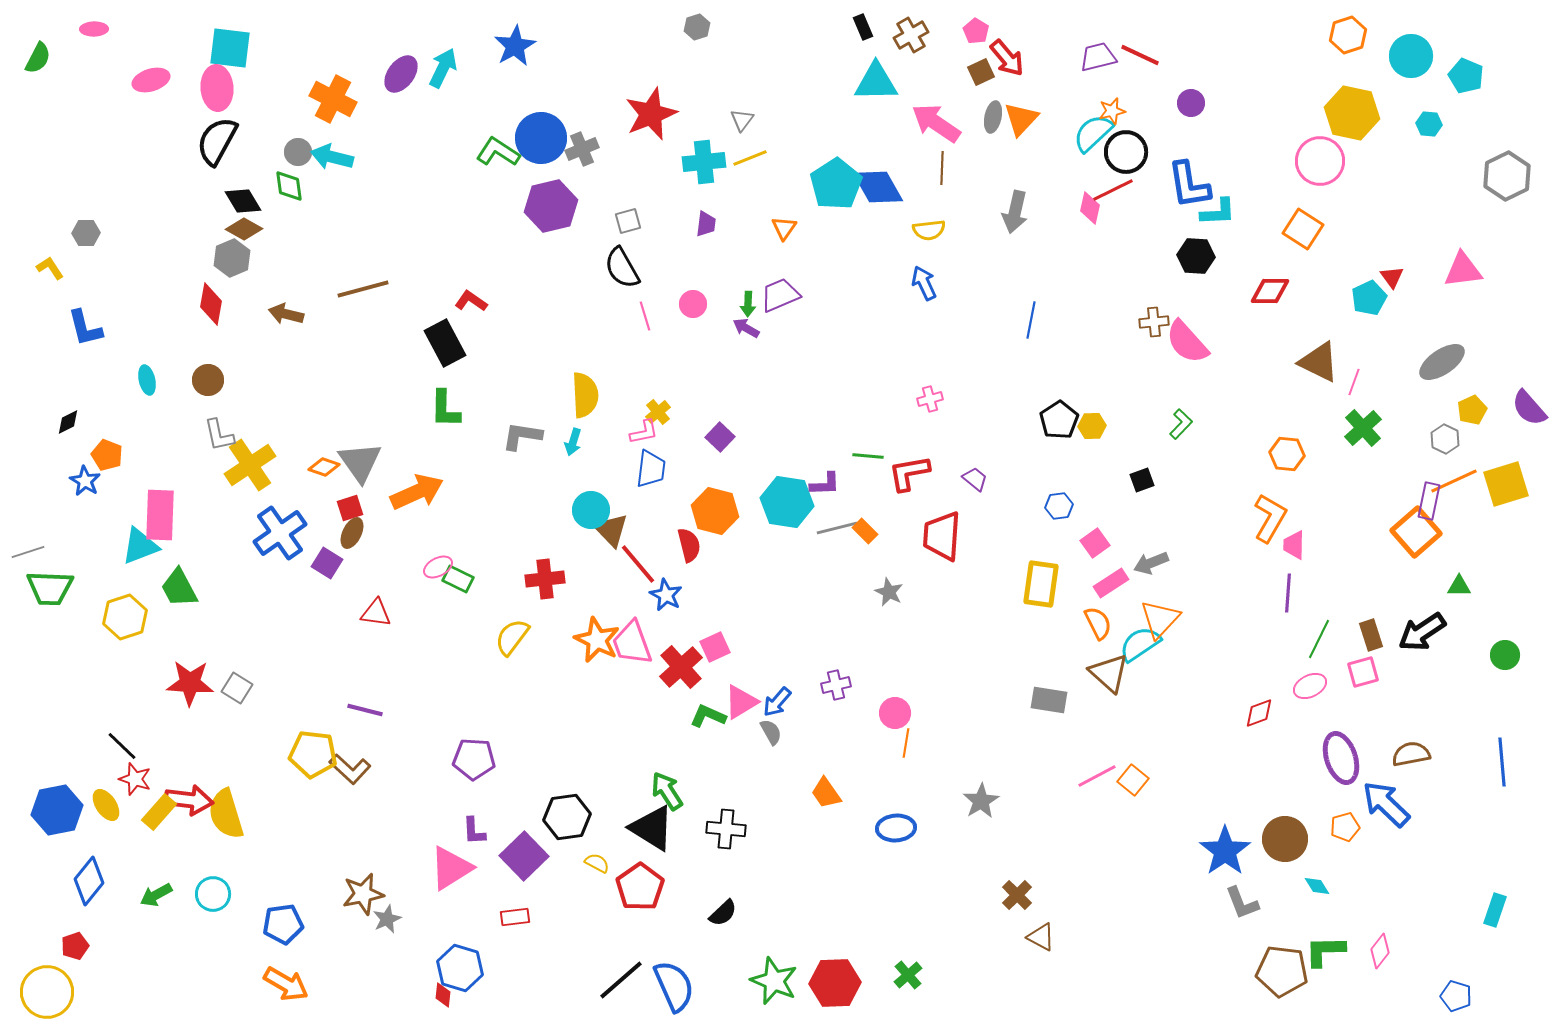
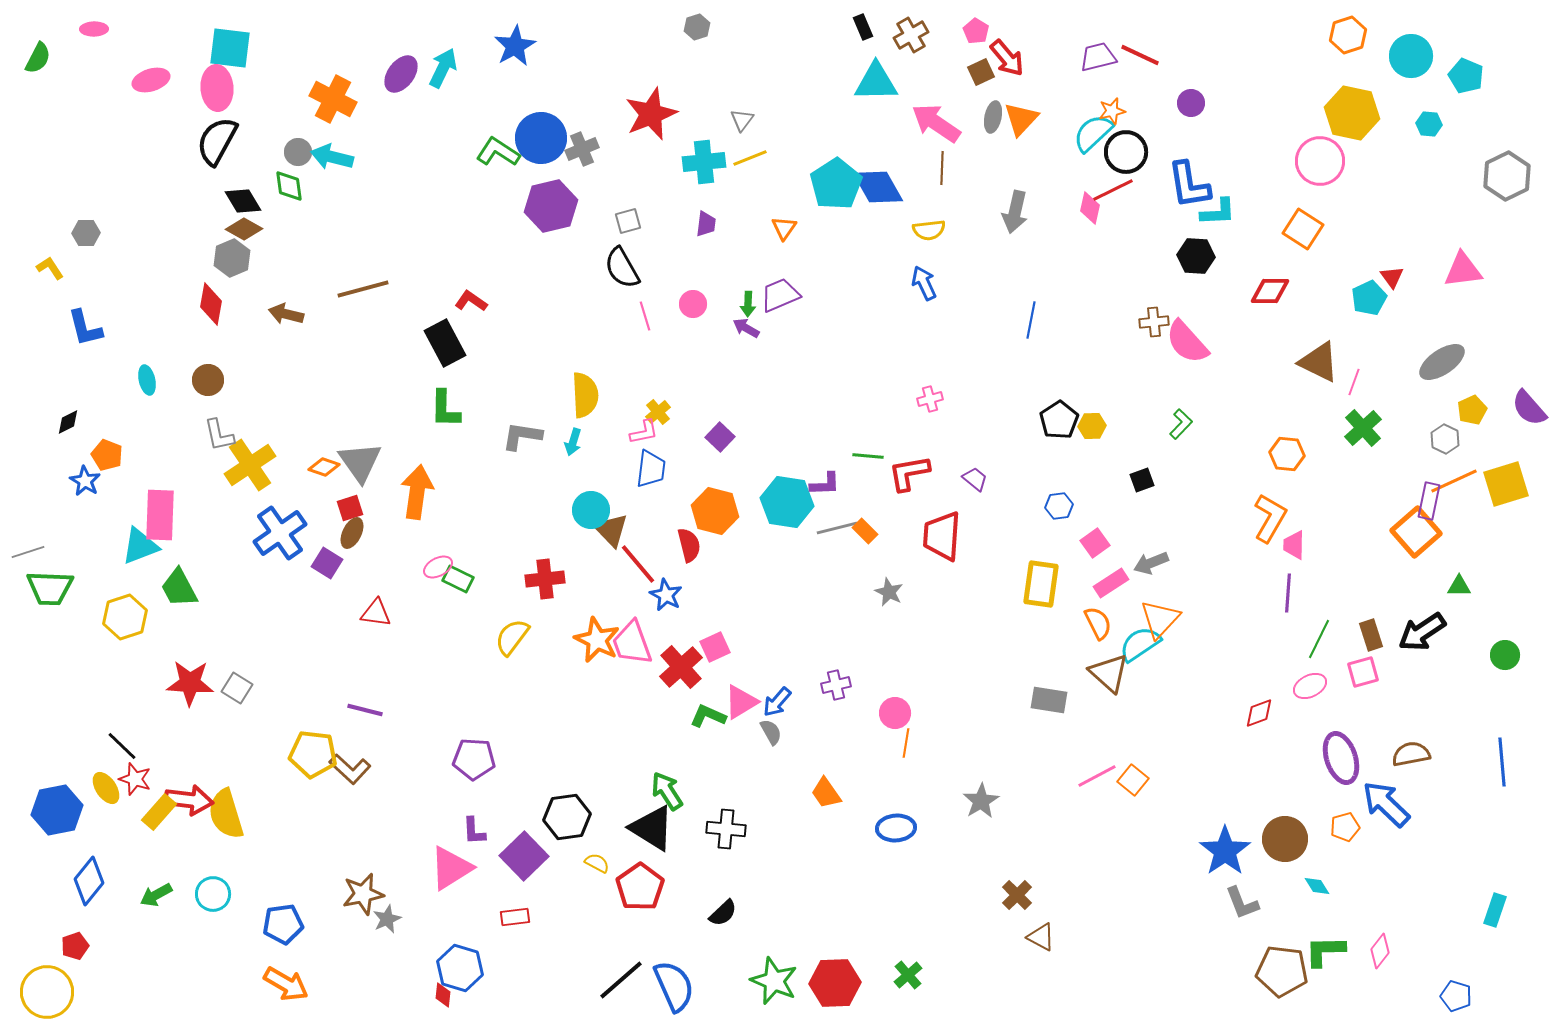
orange arrow at (417, 492): rotated 58 degrees counterclockwise
yellow ellipse at (106, 805): moved 17 px up
